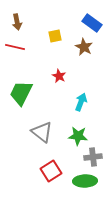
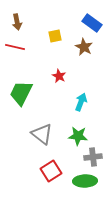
gray triangle: moved 2 px down
